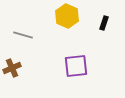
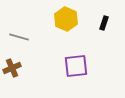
yellow hexagon: moved 1 px left, 3 px down
gray line: moved 4 px left, 2 px down
